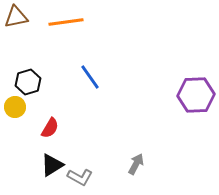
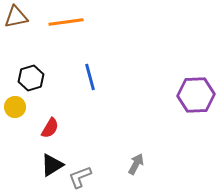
blue line: rotated 20 degrees clockwise
black hexagon: moved 3 px right, 4 px up
gray L-shape: rotated 130 degrees clockwise
